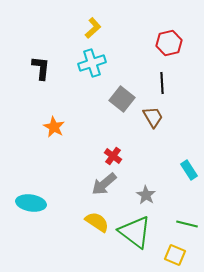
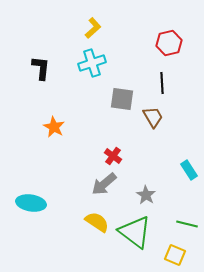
gray square: rotated 30 degrees counterclockwise
